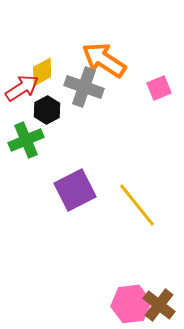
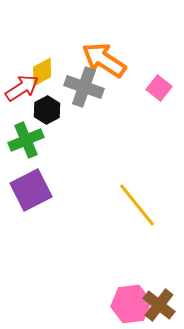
pink square: rotated 30 degrees counterclockwise
purple square: moved 44 px left
